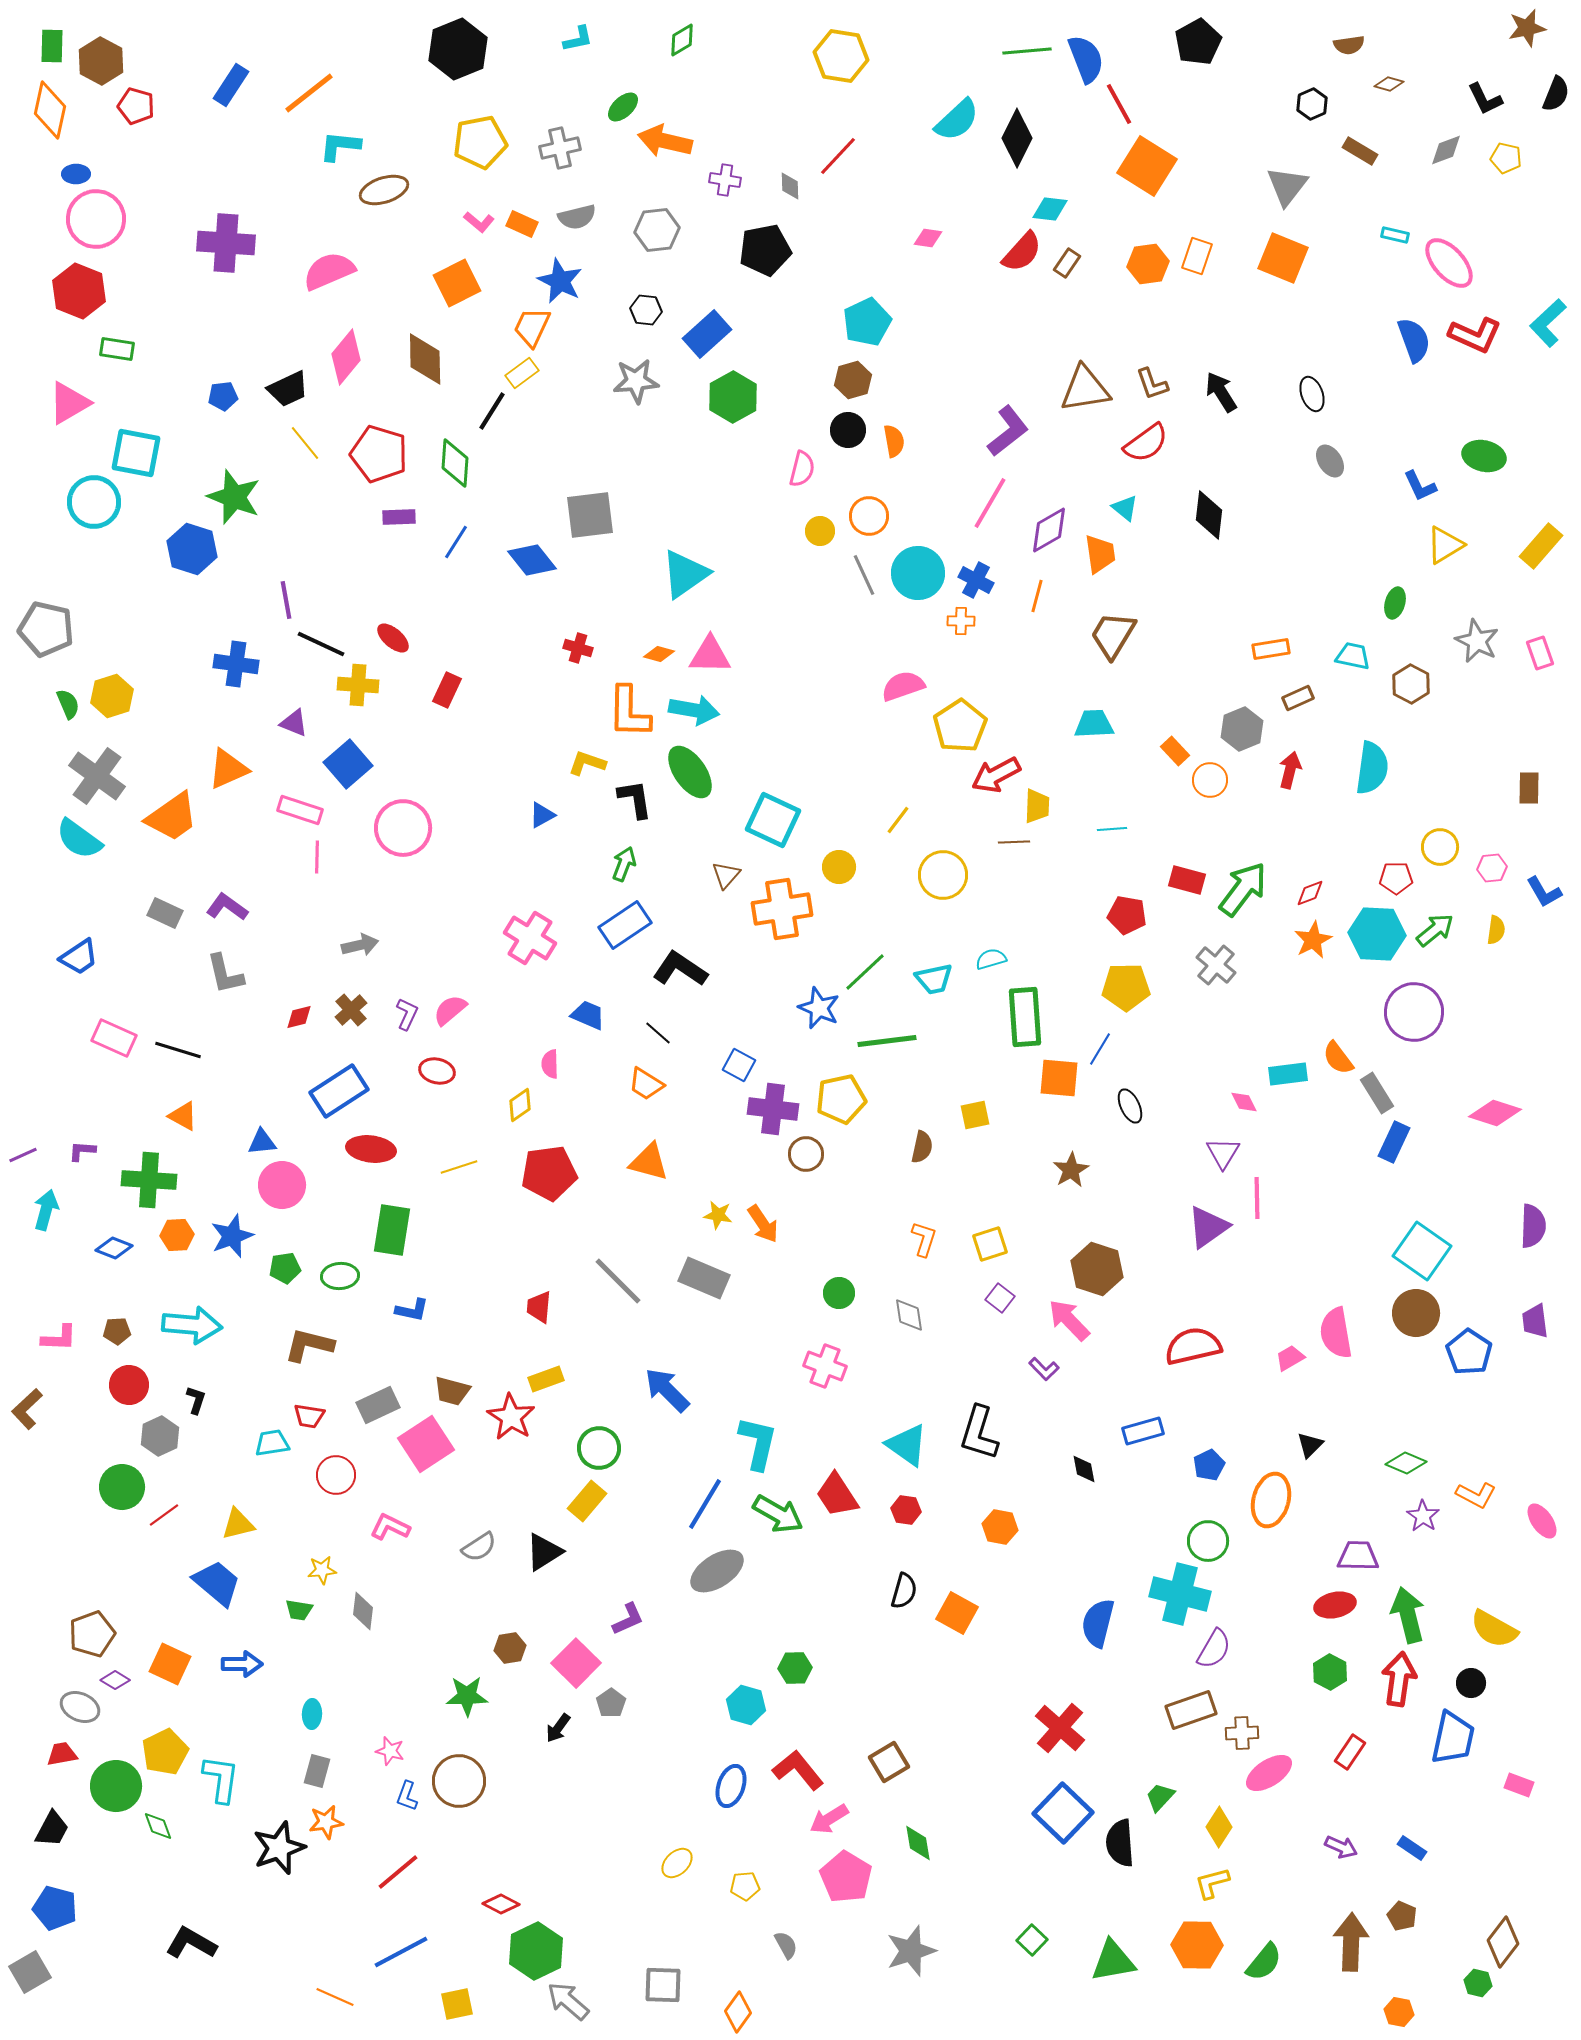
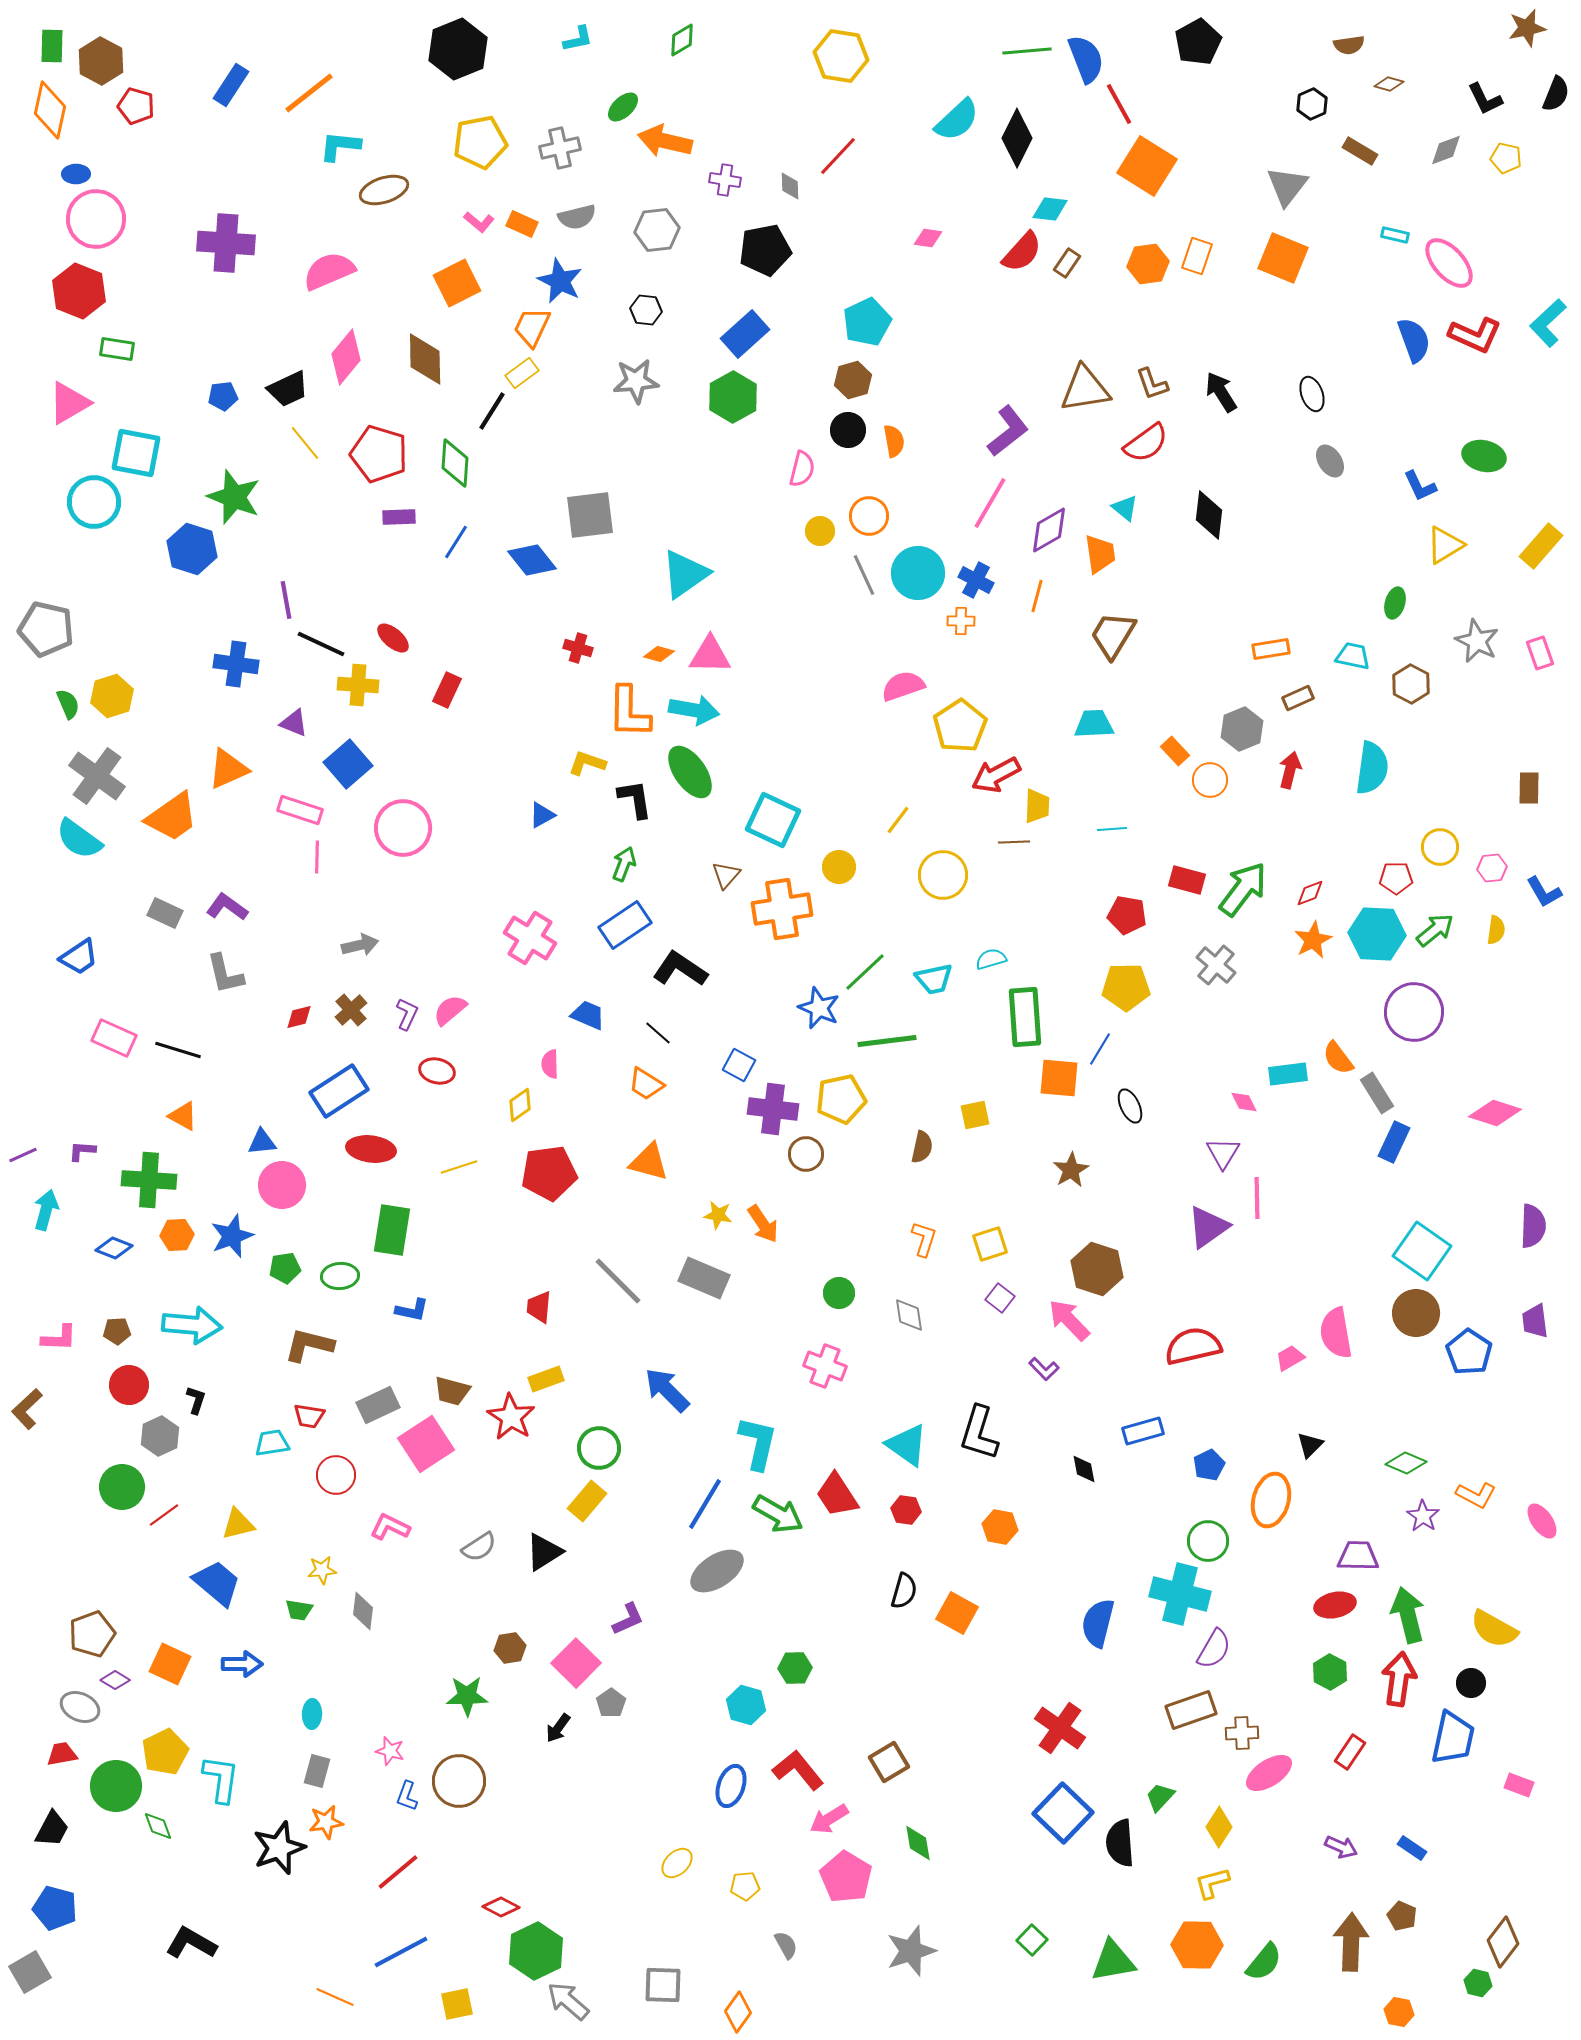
blue rectangle at (707, 334): moved 38 px right
red cross at (1060, 1728): rotated 6 degrees counterclockwise
red diamond at (501, 1904): moved 3 px down
